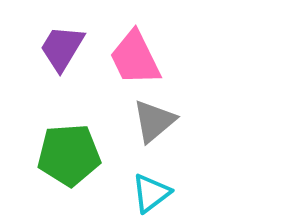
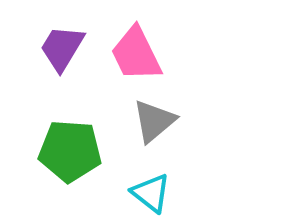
pink trapezoid: moved 1 px right, 4 px up
green pentagon: moved 1 px right, 4 px up; rotated 8 degrees clockwise
cyan triangle: rotated 45 degrees counterclockwise
